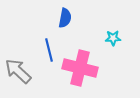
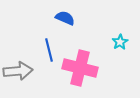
blue semicircle: rotated 78 degrees counterclockwise
cyan star: moved 7 px right, 4 px down; rotated 28 degrees counterclockwise
gray arrow: rotated 132 degrees clockwise
